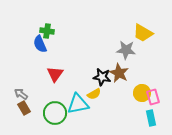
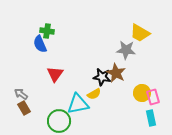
yellow trapezoid: moved 3 px left
brown star: moved 3 px left
green circle: moved 4 px right, 8 px down
